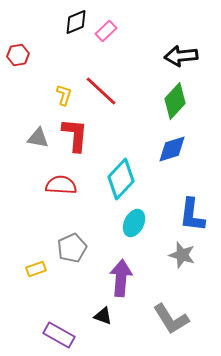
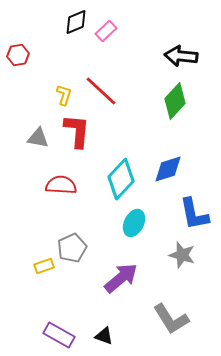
black arrow: rotated 12 degrees clockwise
red L-shape: moved 2 px right, 4 px up
blue diamond: moved 4 px left, 20 px down
blue L-shape: moved 2 px right, 1 px up; rotated 18 degrees counterclockwise
yellow rectangle: moved 8 px right, 3 px up
purple arrow: rotated 45 degrees clockwise
black triangle: moved 1 px right, 20 px down
